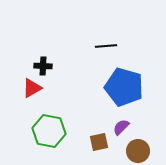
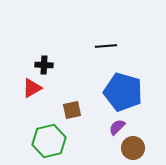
black cross: moved 1 px right, 1 px up
blue pentagon: moved 1 px left, 5 px down
purple semicircle: moved 4 px left
green hexagon: moved 10 px down; rotated 24 degrees counterclockwise
brown square: moved 27 px left, 32 px up
brown circle: moved 5 px left, 3 px up
